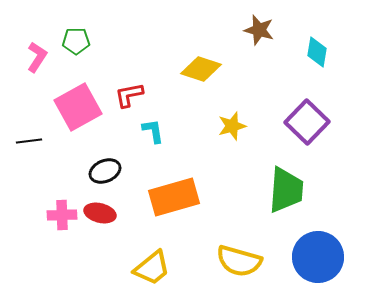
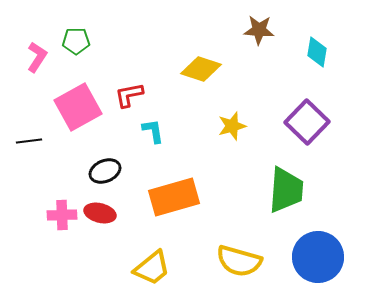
brown star: rotated 12 degrees counterclockwise
